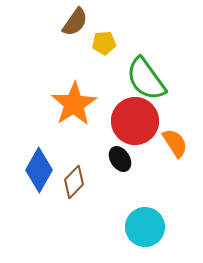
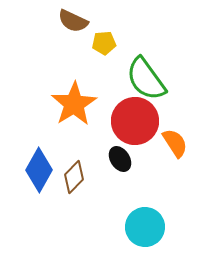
brown semicircle: moved 2 px left, 1 px up; rotated 80 degrees clockwise
brown diamond: moved 5 px up
